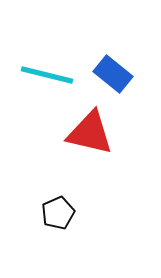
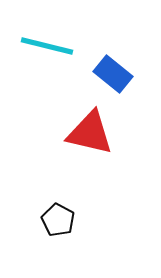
cyan line: moved 29 px up
black pentagon: moved 7 px down; rotated 20 degrees counterclockwise
